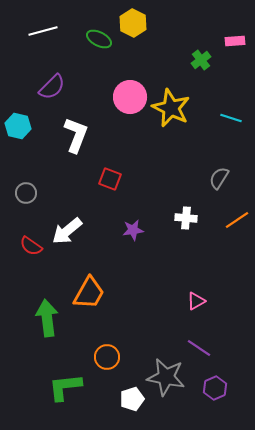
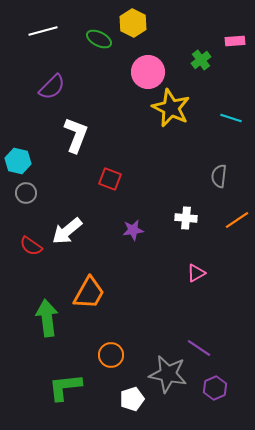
pink circle: moved 18 px right, 25 px up
cyan hexagon: moved 35 px down
gray semicircle: moved 2 px up; rotated 25 degrees counterclockwise
pink triangle: moved 28 px up
orange circle: moved 4 px right, 2 px up
gray star: moved 2 px right, 3 px up
